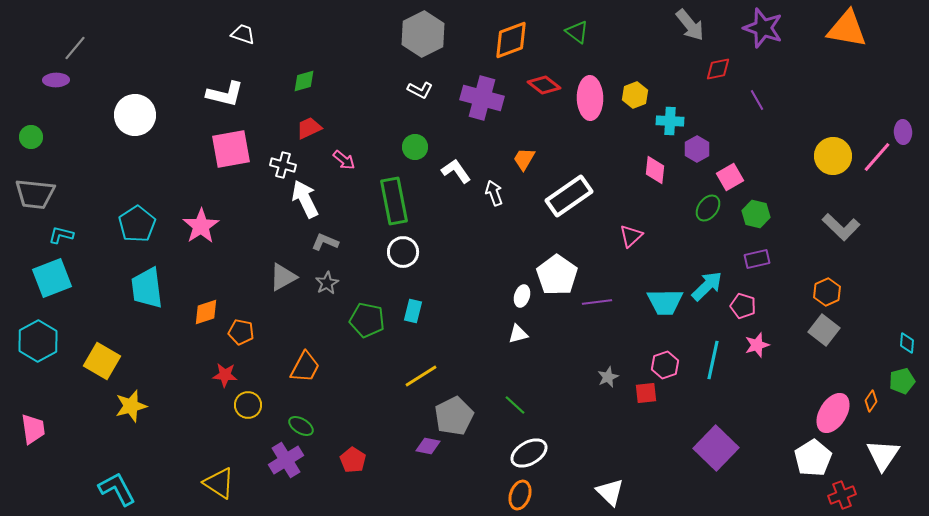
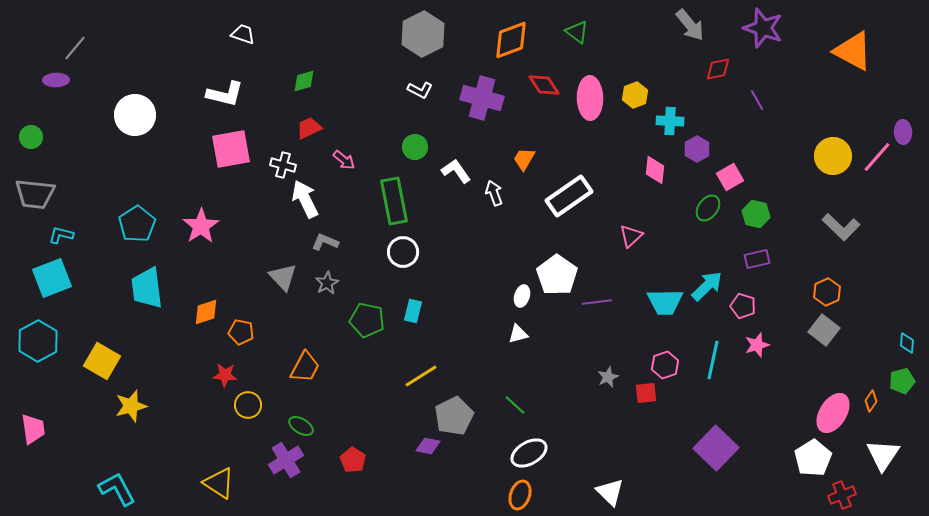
orange triangle at (847, 29): moved 6 px right, 22 px down; rotated 18 degrees clockwise
red diamond at (544, 85): rotated 20 degrees clockwise
gray triangle at (283, 277): rotated 44 degrees counterclockwise
